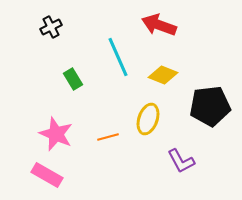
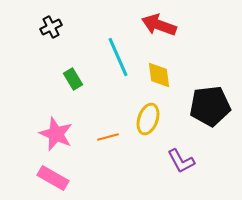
yellow diamond: moved 4 px left; rotated 60 degrees clockwise
pink rectangle: moved 6 px right, 3 px down
